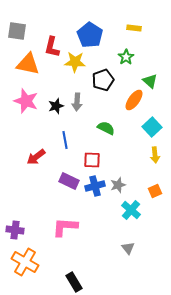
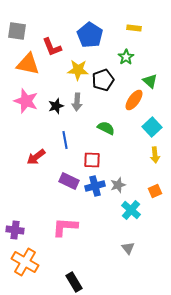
red L-shape: rotated 35 degrees counterclockwise
yellow star: moved 3 px right, 8 px down
